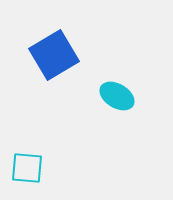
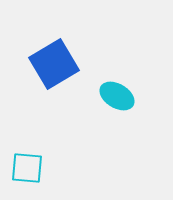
blue square: moved 9 px down
